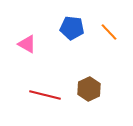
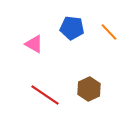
pink triangle: moved 7 px right
red line: rotated 20 degrees clockwise
